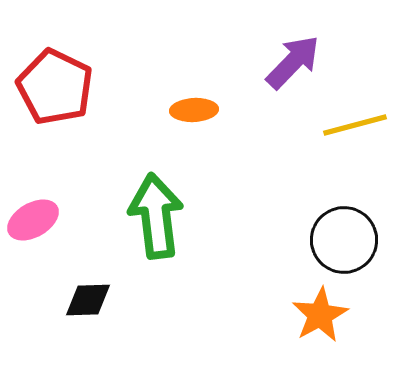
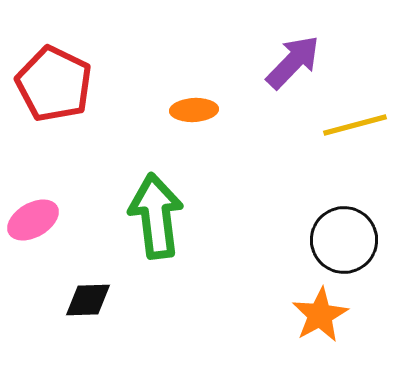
red pentagon: moved 1 px left, 3 px up
